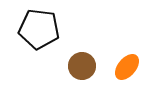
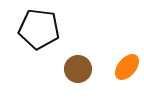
brown circle: moved 4 px left, 3 px down
